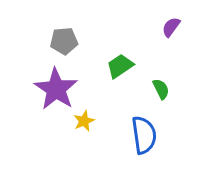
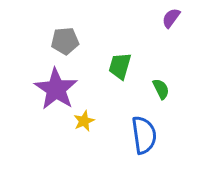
purple semicircle: moved 9 px up
gray pentagon: moved 1 px right
green trapezoid: rotated 40 degrees counterclockwise
